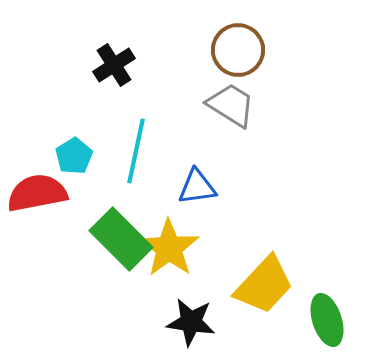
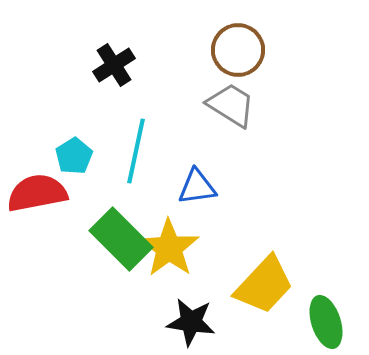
green ellipse: moved 1 px left, 2 px down
